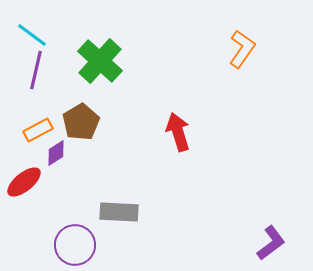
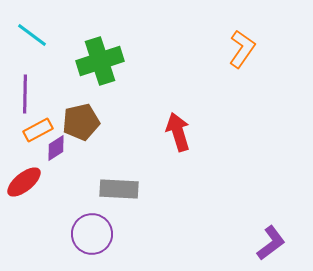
green cross: rotated 30 degrees clockwise
purple line: moved 11 px left, 24 px down; rotated 12 degrees counterclockwise
brown pentagon: rotated 18 degrees clockwise
purple diamond: moved 5 px up
gray rectangle: moved 23 px up
purple circle: moved 17 px right, 11 px up
